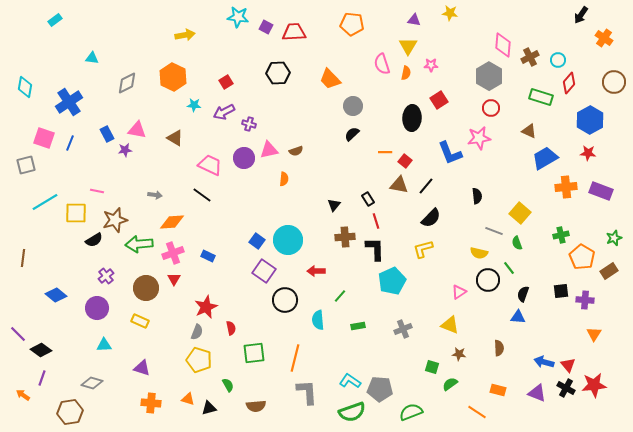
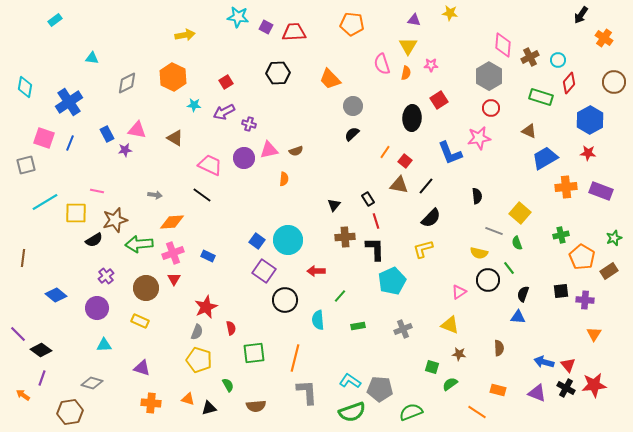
orange line at (385, 152): rotated 56 degrees counterclockwise
